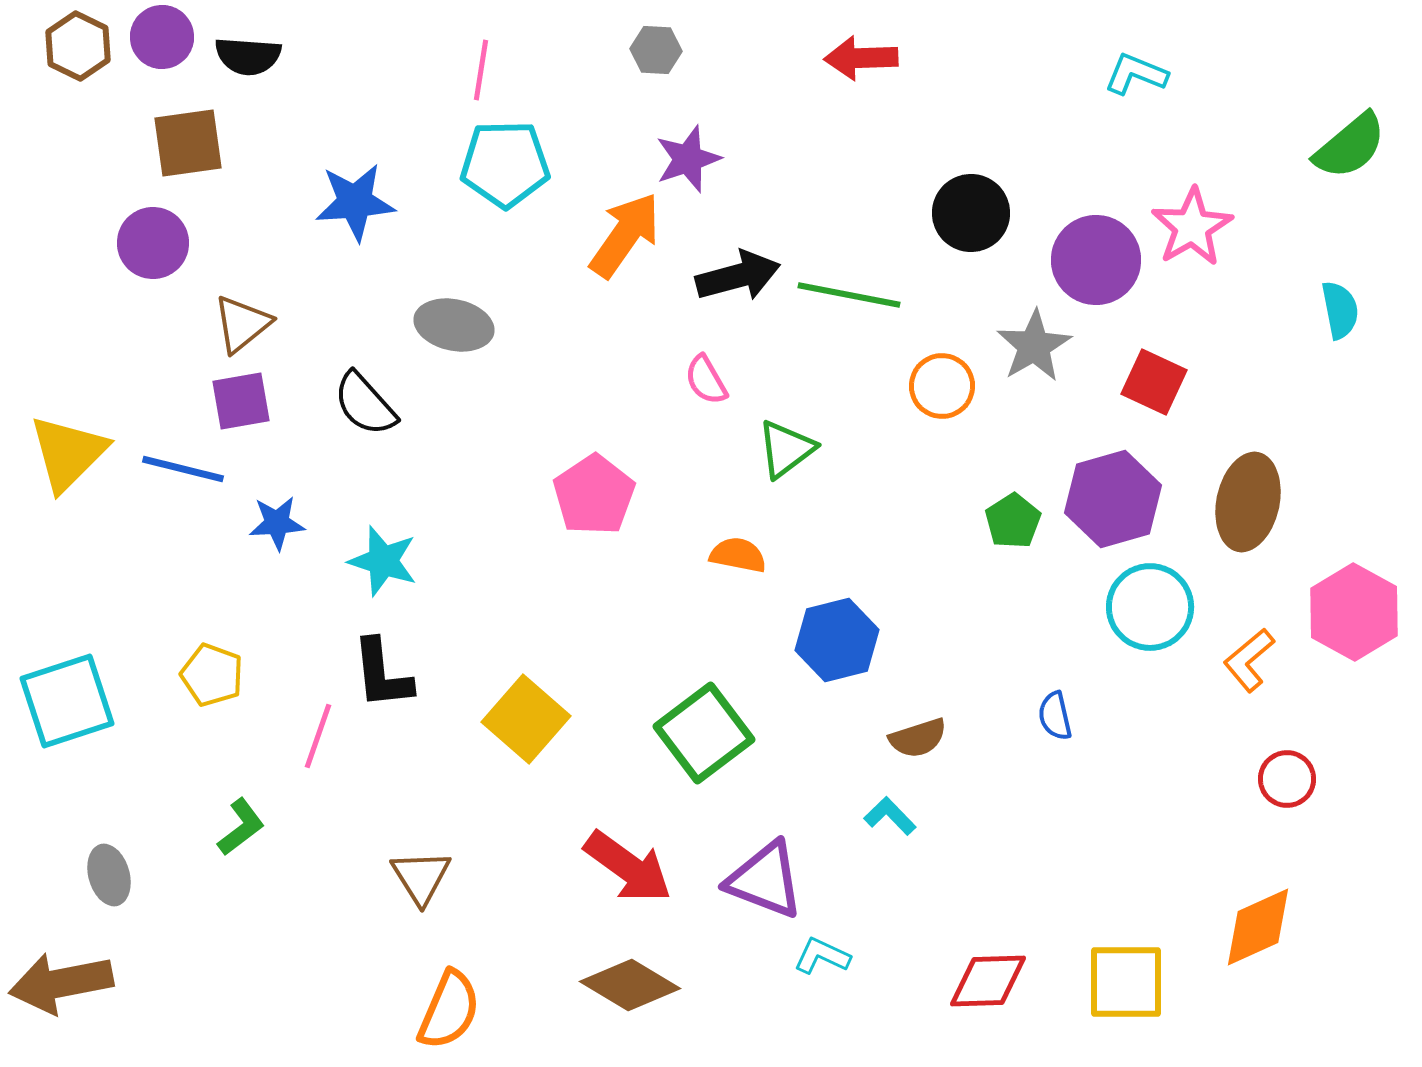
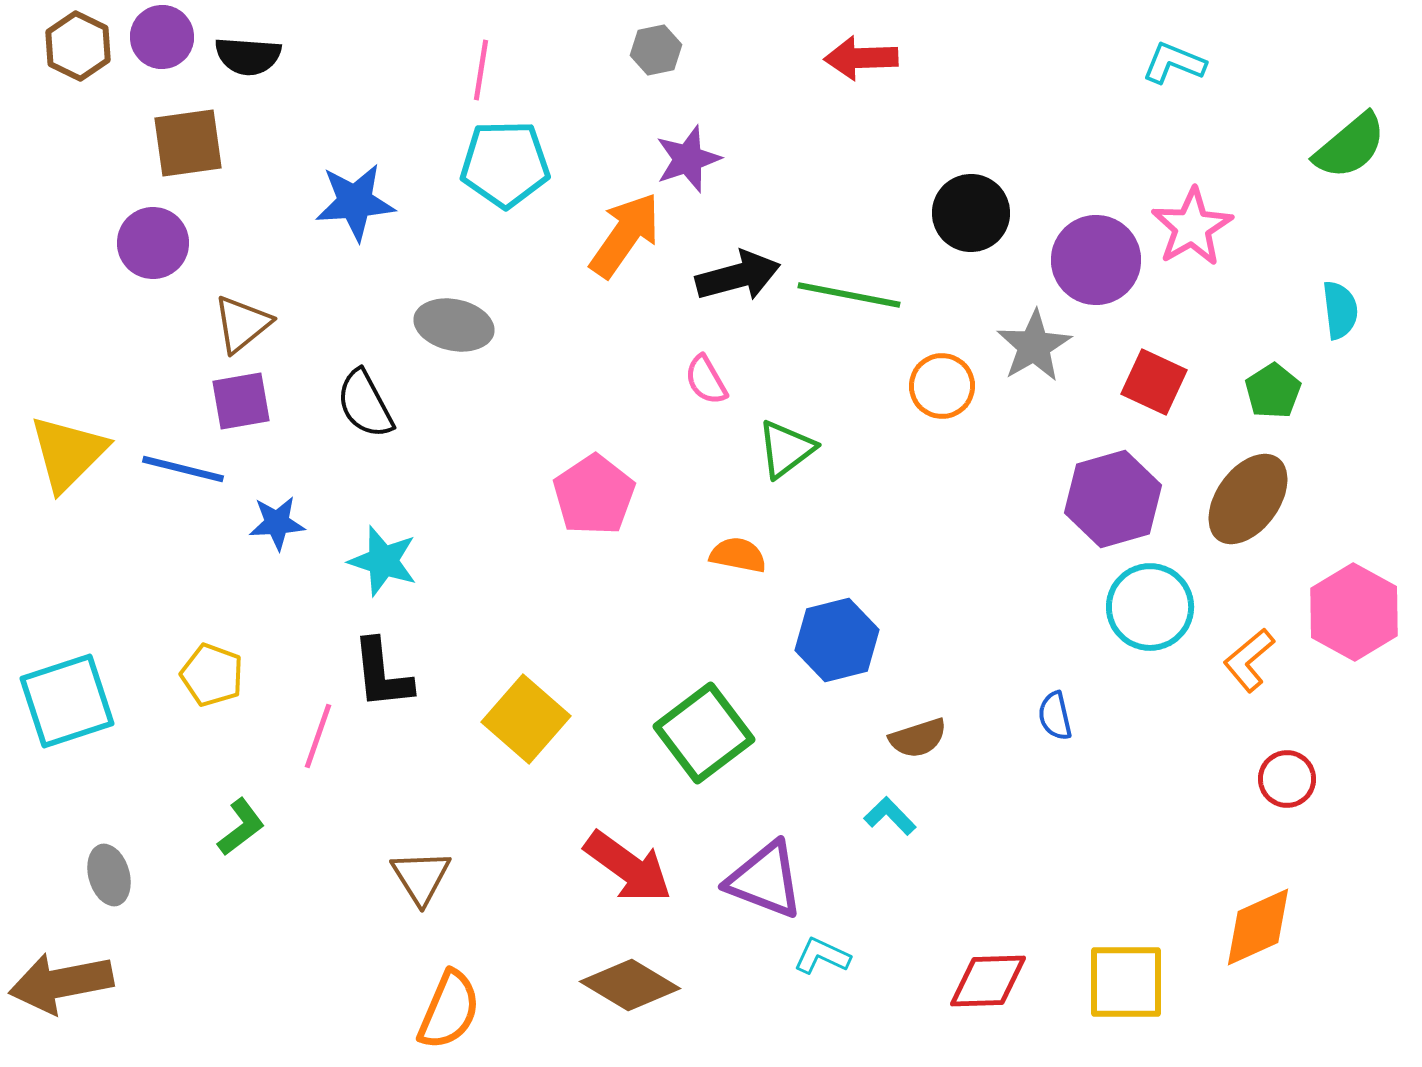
gray hexagon at (656, 50): rotated 15 degrees counterclockwise
cyan L-shape at (1136, 74): moved 38 px right, 11 px up
cyan semicircle at (1340, 310): rotated 4 degrees clockwise
black semicircle at (365, 404): rotated 14 degrees clockwise
brown ellipse at (1248, 502): moved 3 px up; rotated 24 degrees clockwise
green pentagon at (1013, 521): moved 260 px right, 130 px up
